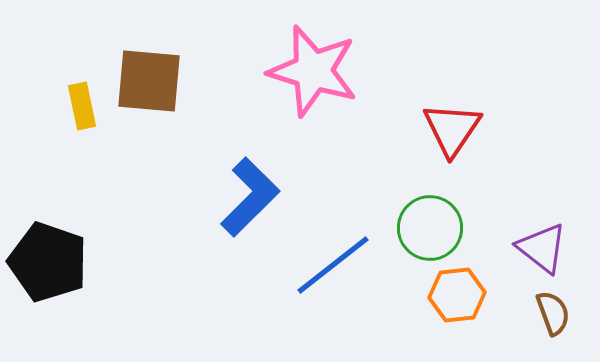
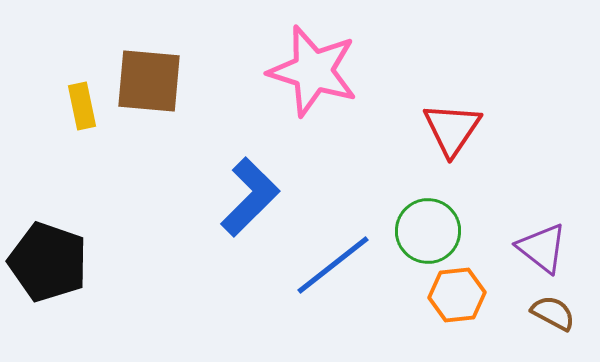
green circle: moved 2 px left, 3 px down
brown semicircle: rotated 42 degrees counterclockwise
